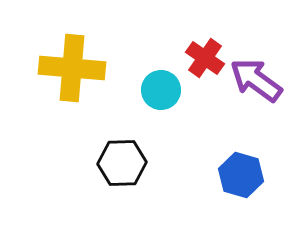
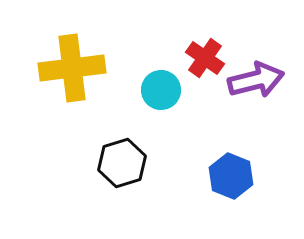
yellow cross: rotated 12 degrees counterclockwise
purple arrow: rotated 130 degrees clockwise
black hexagon: rotated 15 degrees counterclockwise
blue hexagon: moved 10 px left, 1 px down; rotated 6 degrees clockwise
